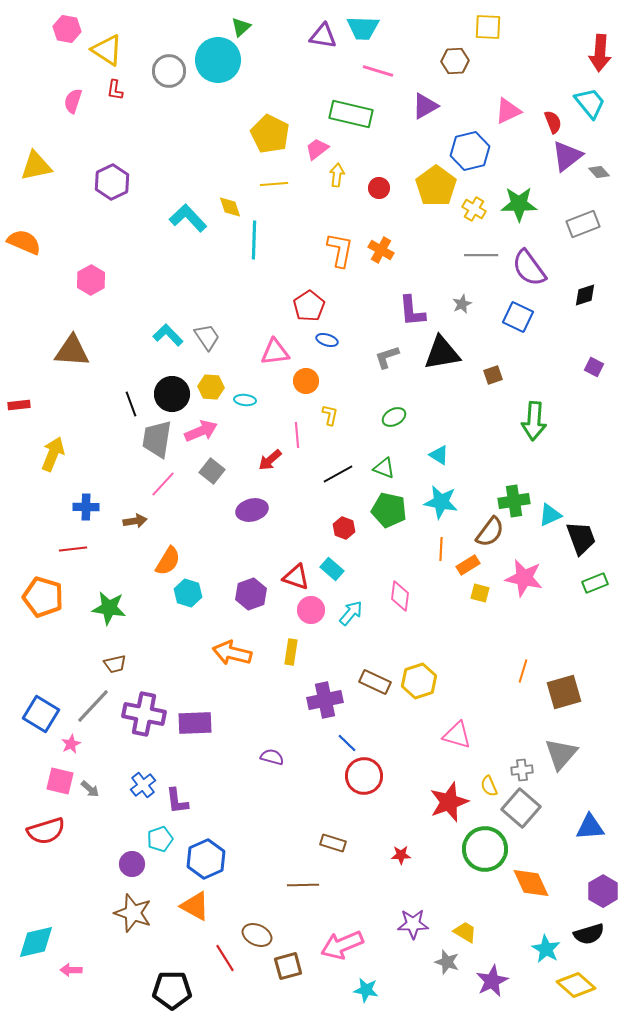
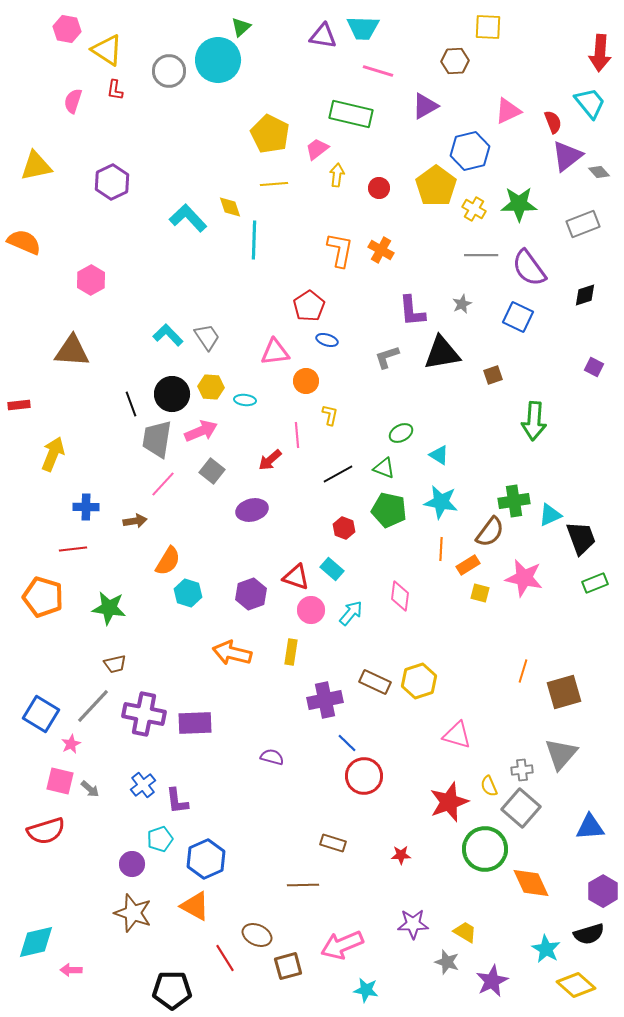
green ellipse at (394, 417): moved 7 px right, 16 px down
